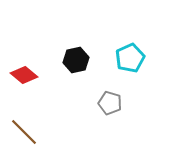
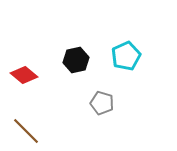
cyan pentagon: moved 4 px left, 2 px up
gray pentagon: moved 8 px left
brown line: moved 2 px right, 1 px up
